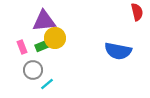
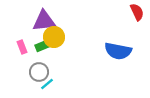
red semicircle: rotated 12 degrees counterclockwise
yellow circle: moved 1 px left, 1 px up
gray circle: moved 6 px right, 2 px down
